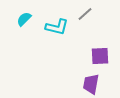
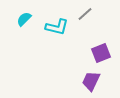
purple square: moved 1 px right, 3 px up; rotated 18 degrees counterclockwise
purple trapezoid: moved 3 px up; rotated 15 degrees clockwise
